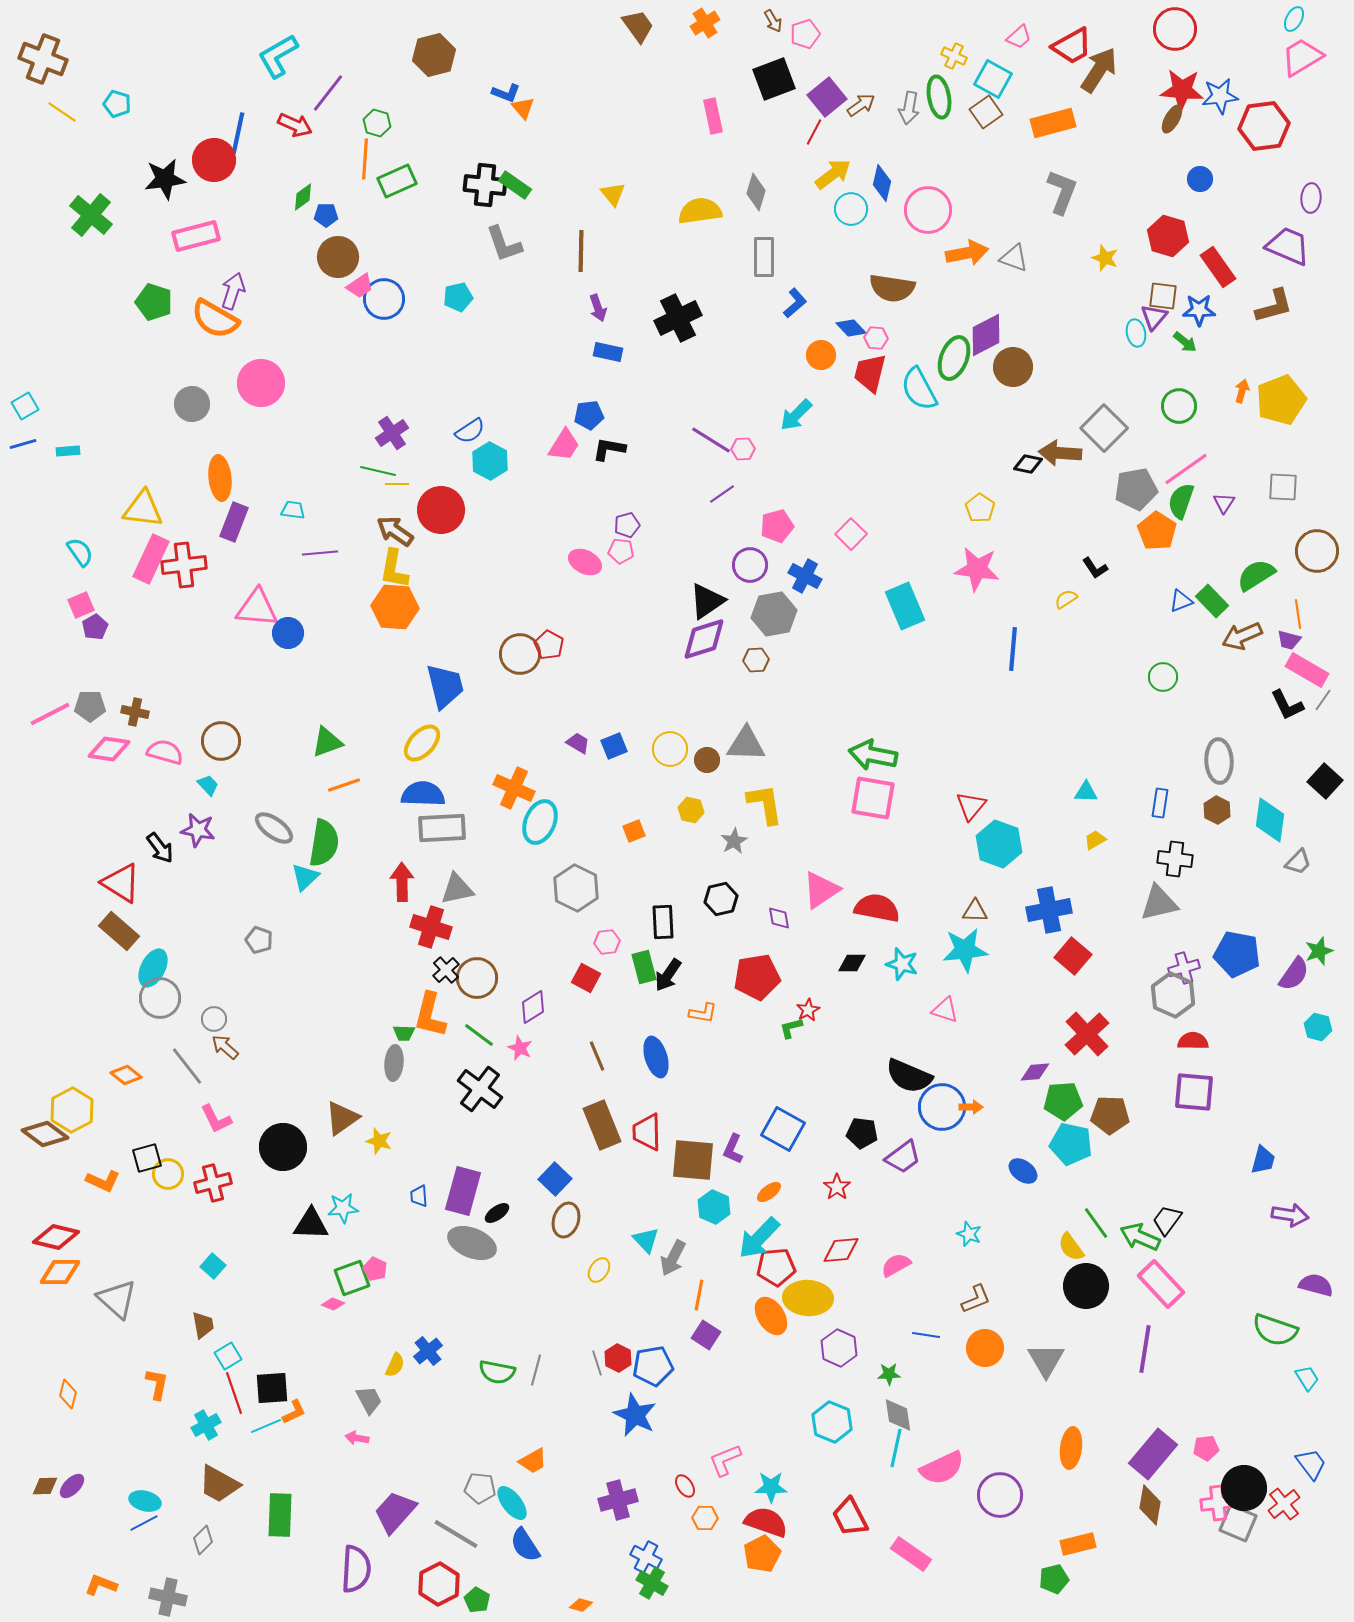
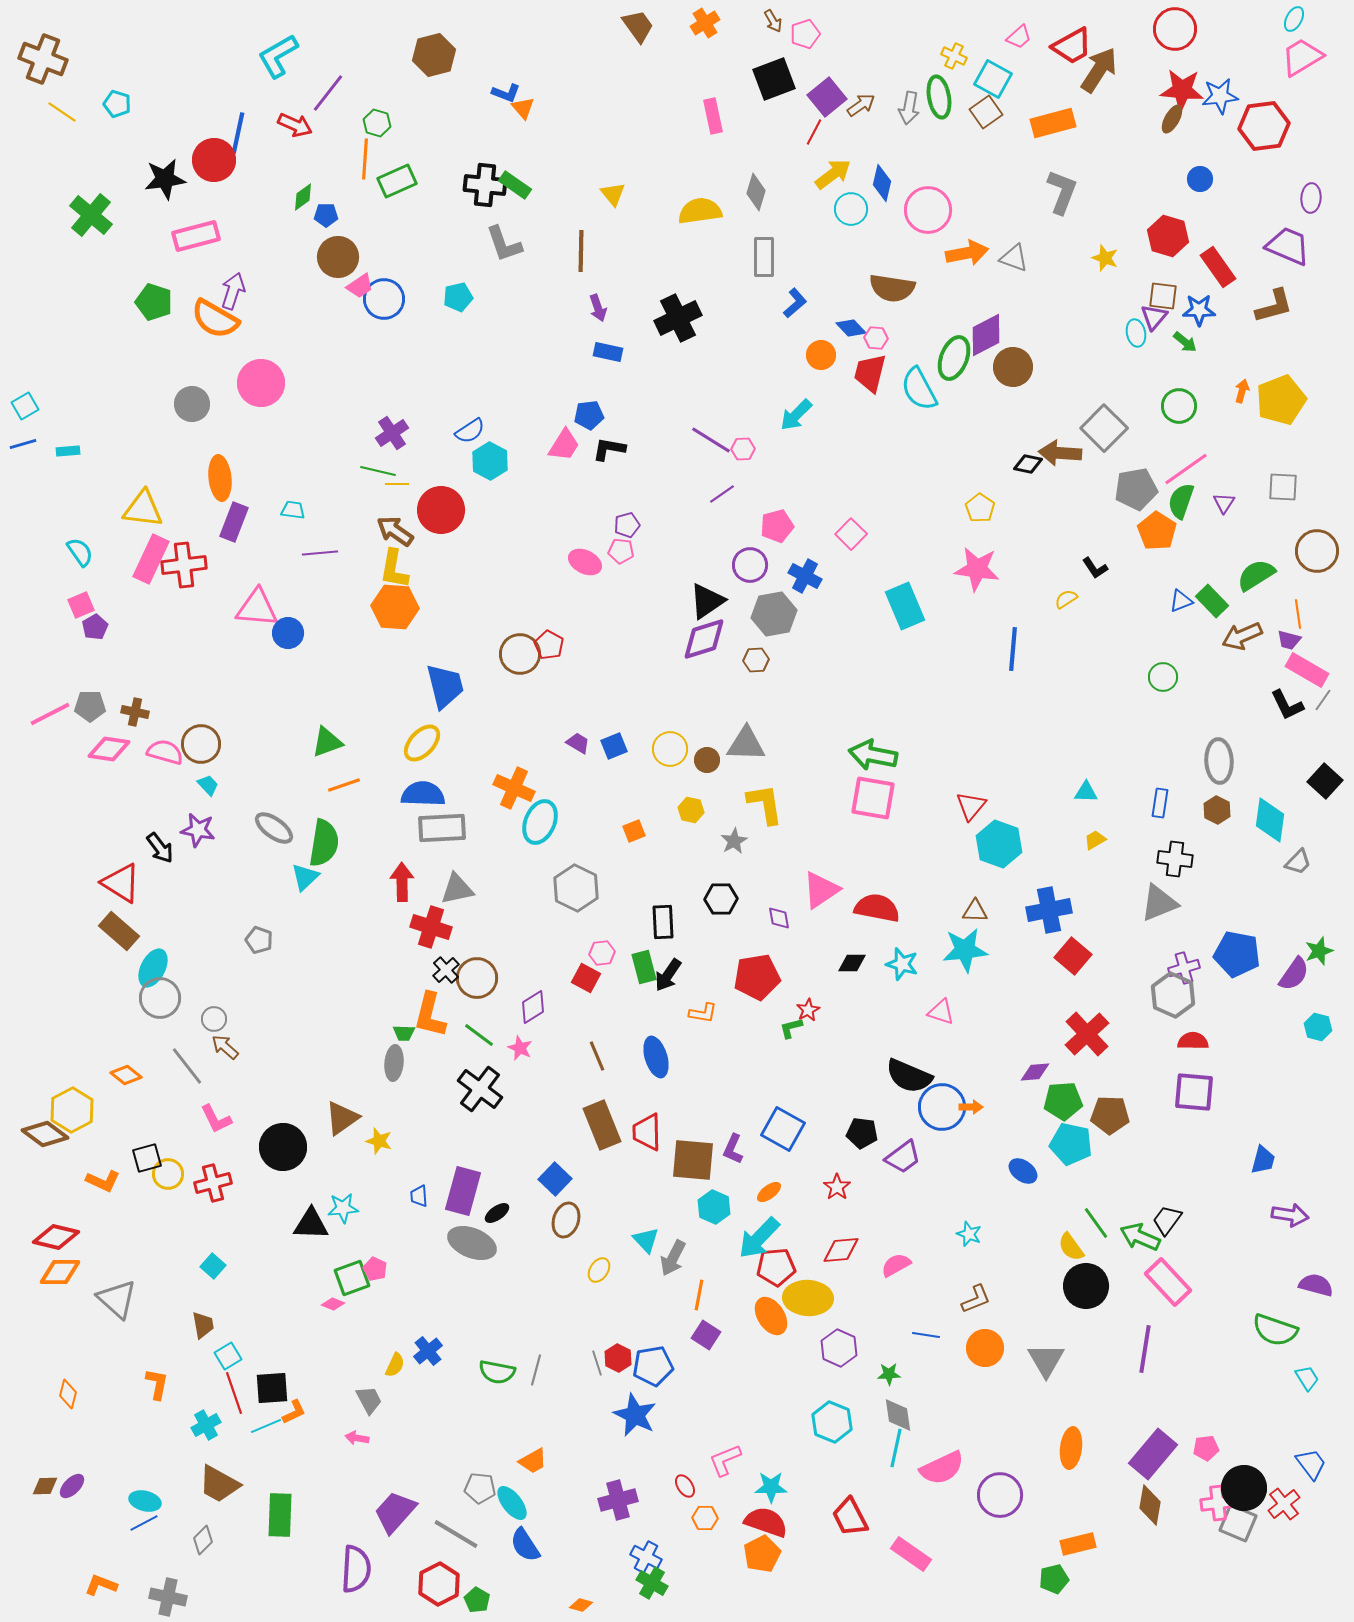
brown circle at (221, 741): moved 20 px left, 3 px down
black hexagon at (721, 899): rotated 12 degrees clockwise
gray triangle at (1159, 903): rotated 9 degrees counterclockwise
pink hexagon at (607, 942): moved 5 px left, 11 px down
pink triangle at (945, 1010): moved 4 px left, 2 px down
pink rectangle at (1161, 1284): moved 7 px right, 2 px up
